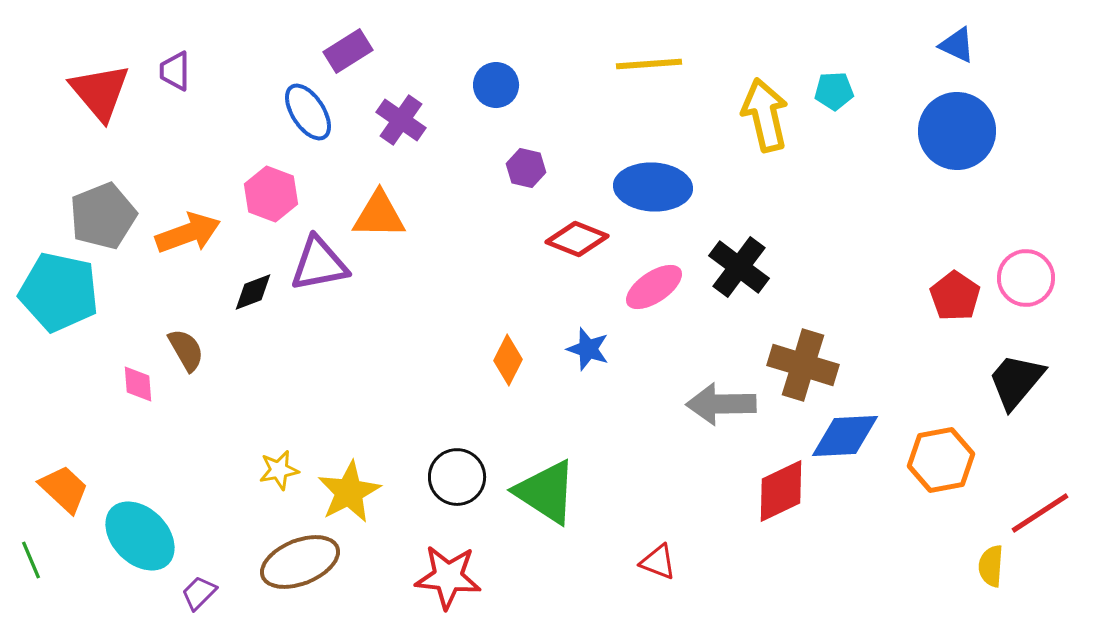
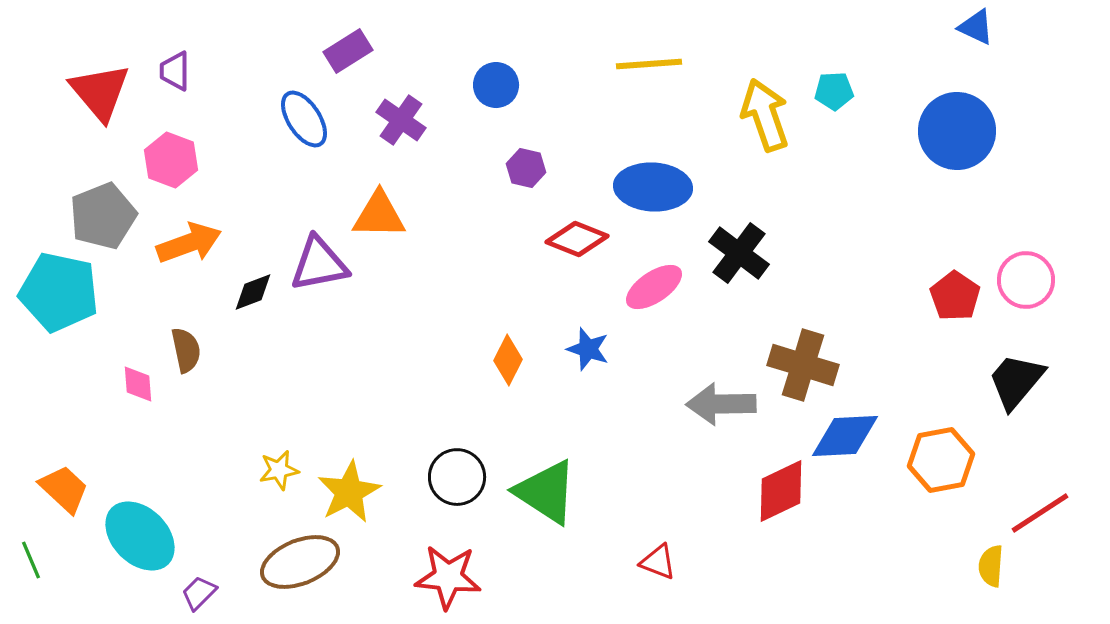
blue triangle at (957, 45): moved 19 px right, 18 px up
blue ellipse at (308, 112): moved 4 px left, 7 px down
yellow arrow at (765, 115): rotated 6 degrees counterclockwise
pink hexagon at (271, 194): moved 100 px left, 34 px up
orange arrow at (188, 233): moved 1 px right, 10 px down
black cross at (739, 267): moved 14 px up
pink circle at (1026, 278): moved 2 px down
brown semicircle at (186, 350): rotated 18 degrees clockwise
